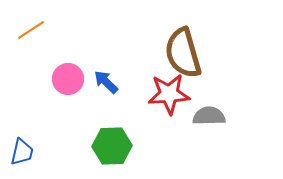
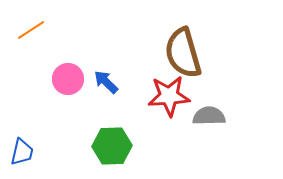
red star: moved 2 px down
